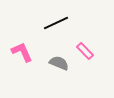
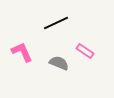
pink rectangle: rotated 12 degrees counterclockwise
